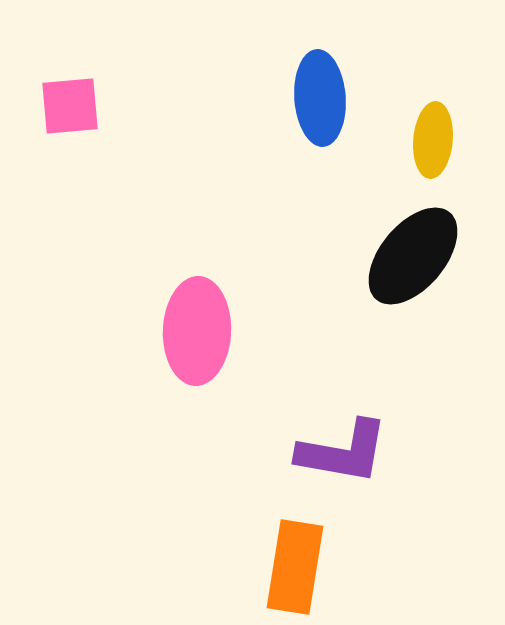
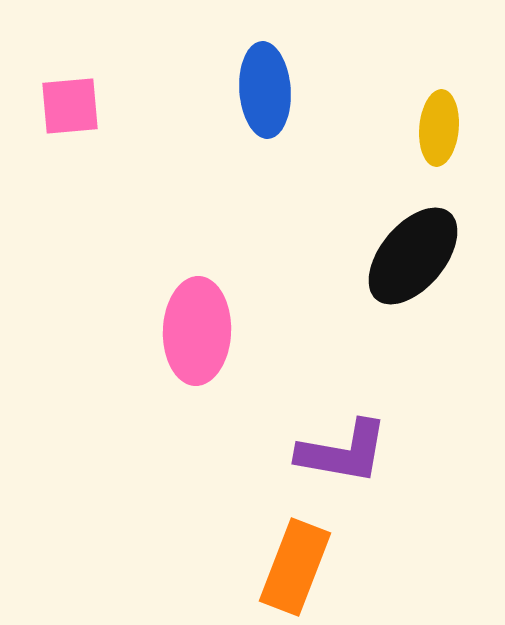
blue ellipse: moved 55 px left, 8 px up
yellow ellipse: moved 6 px right, 12 px up
orange rectangle: rotated 12 degrees clockwise
